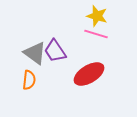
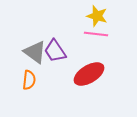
pink line: rotated 10 degrees counterclockwise
gray triangle: moved 1 px up
